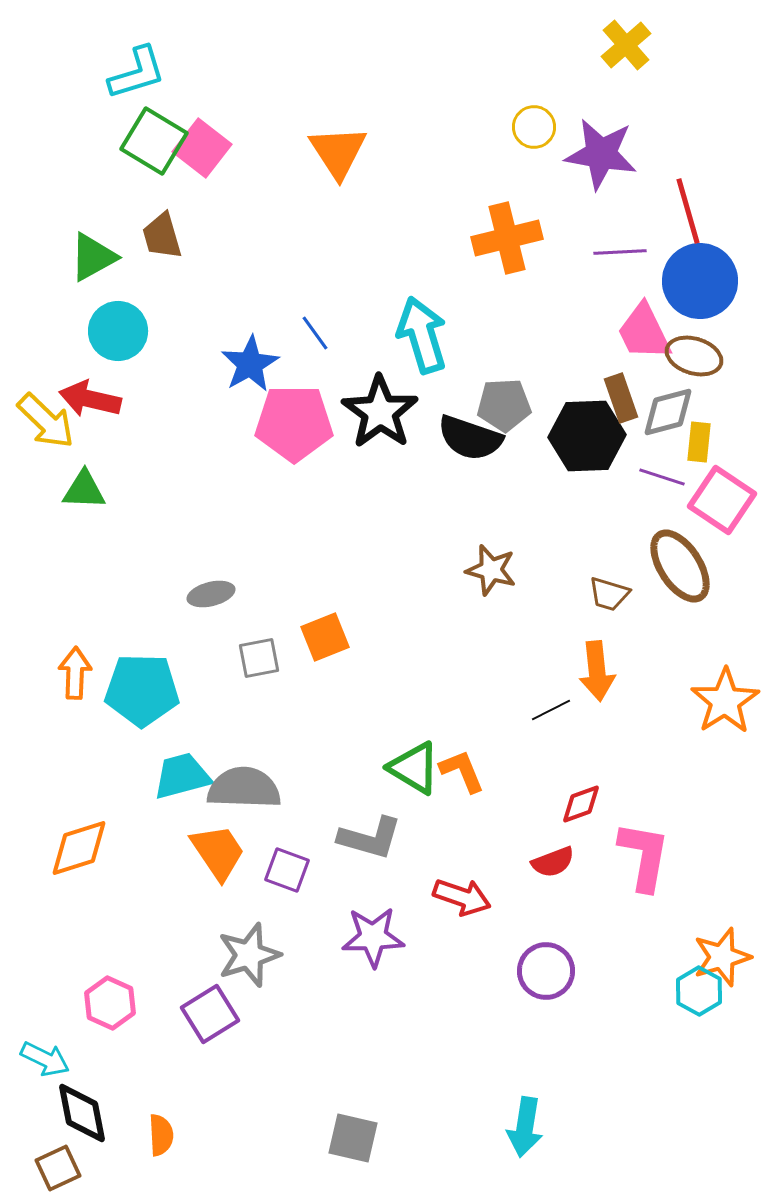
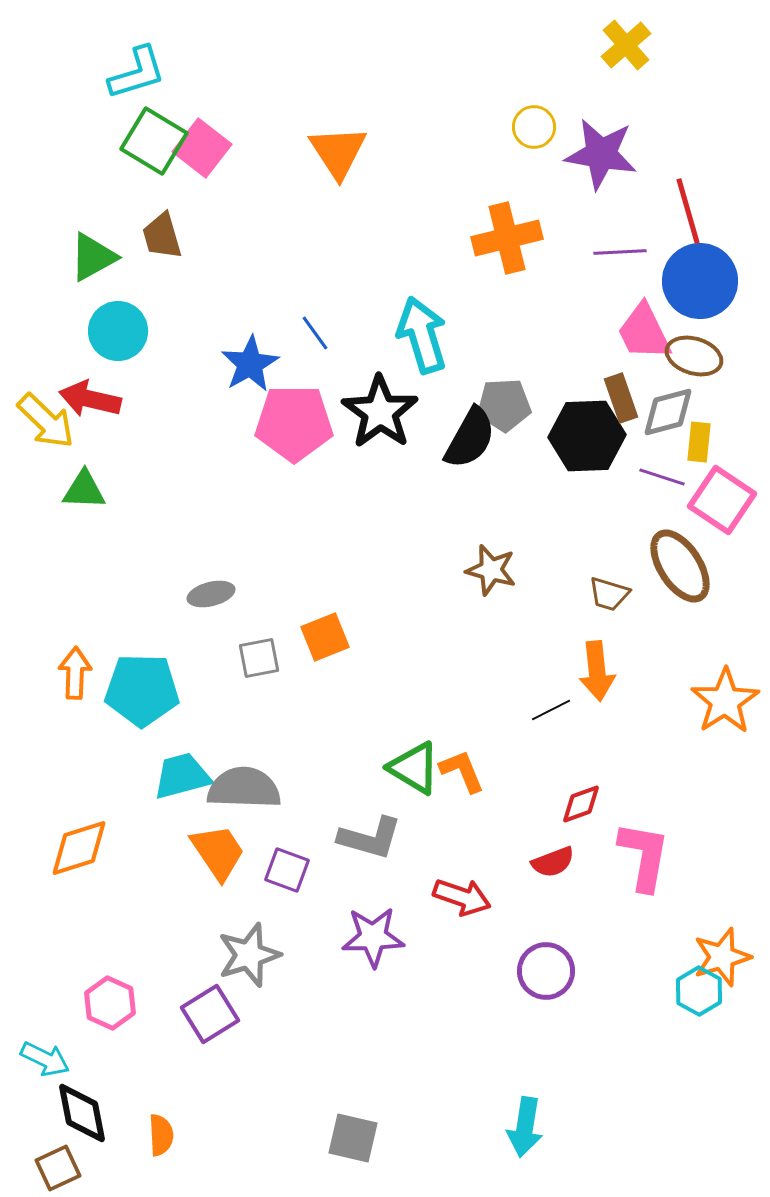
black semicircle at (470, 438): rotated 80 degrees counterclockwise
